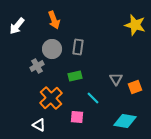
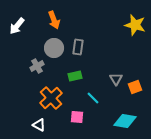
gray circle: moved 2 px right, 1 px up
